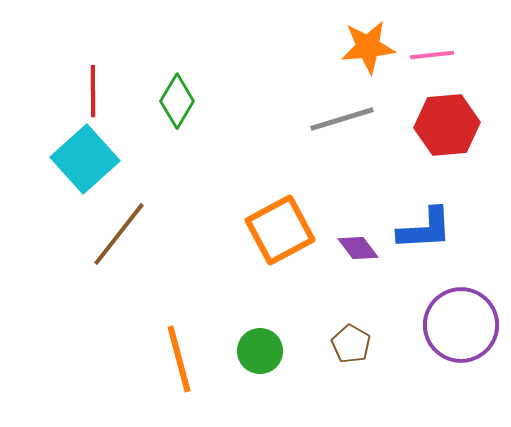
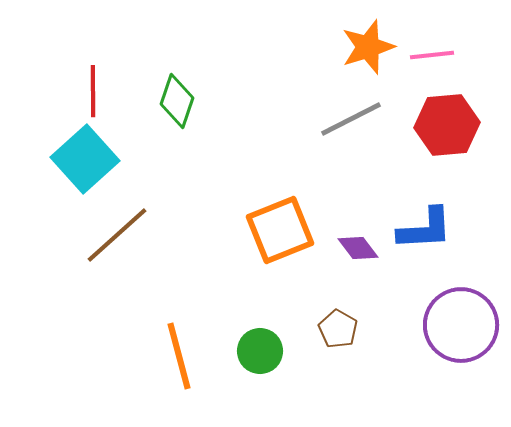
orange star: rotated 12 degrees counterclockwise
green diamond: rotated 12 degrees counterclockwise
gray line: moved 9 px right; rotated 10 degrees counterclockwise
orange square: rotated 6 degrees clockwise
brown line: moved 2 px left, 1 px down; rotated 10 degrees clockwise
brown pentagon: moved 13 px left, 15 px up
orange line: moved 3 px up
